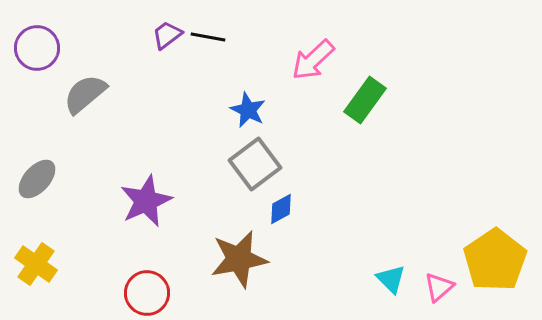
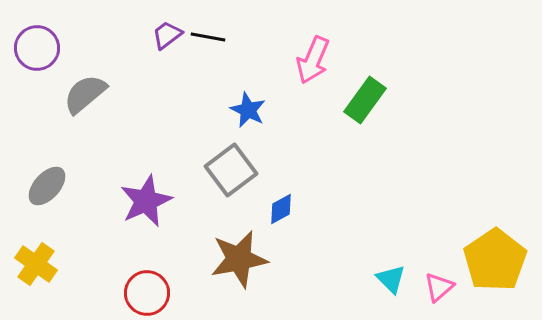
pink arrow: rotated 24 degrees counterclockwise
gray square: moved 24 px left, 6 px down
gray ellipse: moved 10 px right, 7 px down
